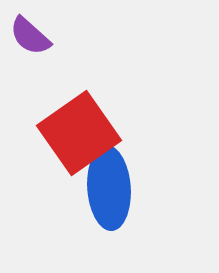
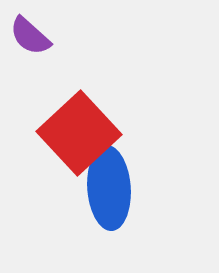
red square: rotated 8 degrees counterclockwise
